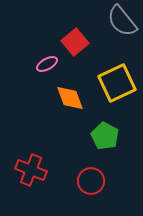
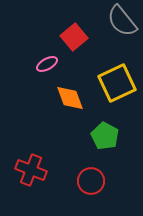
red square: moved 1 px left, 5 px up
